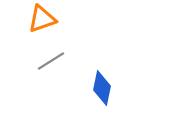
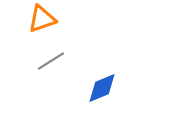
blue diamond: rotated 56 degrees clockwise
